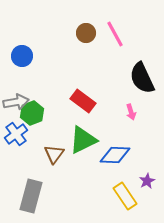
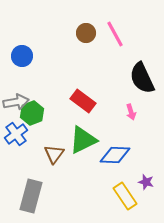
purple star: moved 1 px left, 1 px down; rotated 28 degrees counterclockwise
